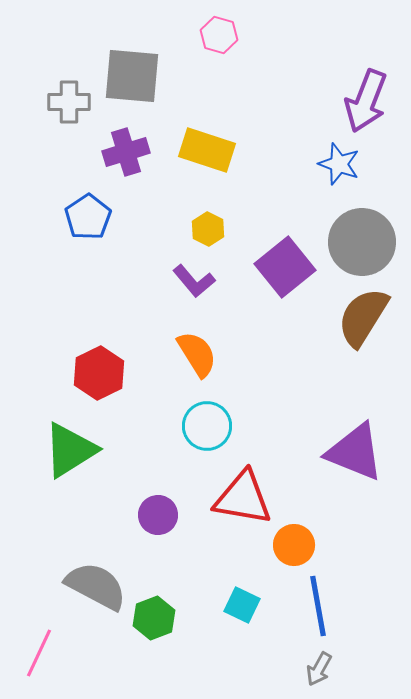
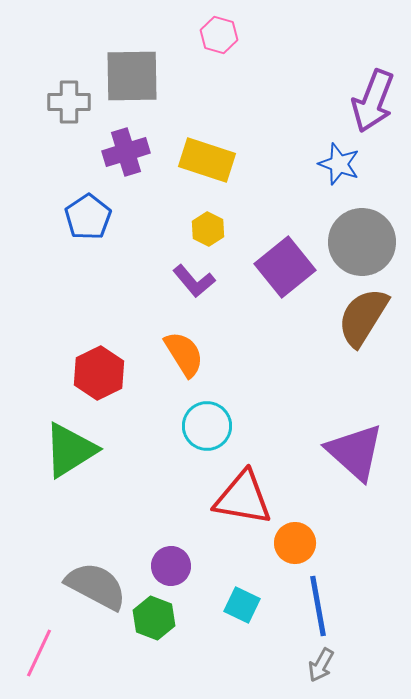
gray square: rotated 6 degrees counterclockwise
purple arrow: moved 7 px right
yellow rectangle: moved 10 px down
orange semicircle: moved 13 px left
purple triangle: rotated 20 degrees clockwise
purple circle: moved 13 px right, 51 px down
orange circle: moved 1 px right, 2 px up
green hexagon: rotated 18 degrees counterclockwise
gray arrow: moved 2 px right, 4 px up
